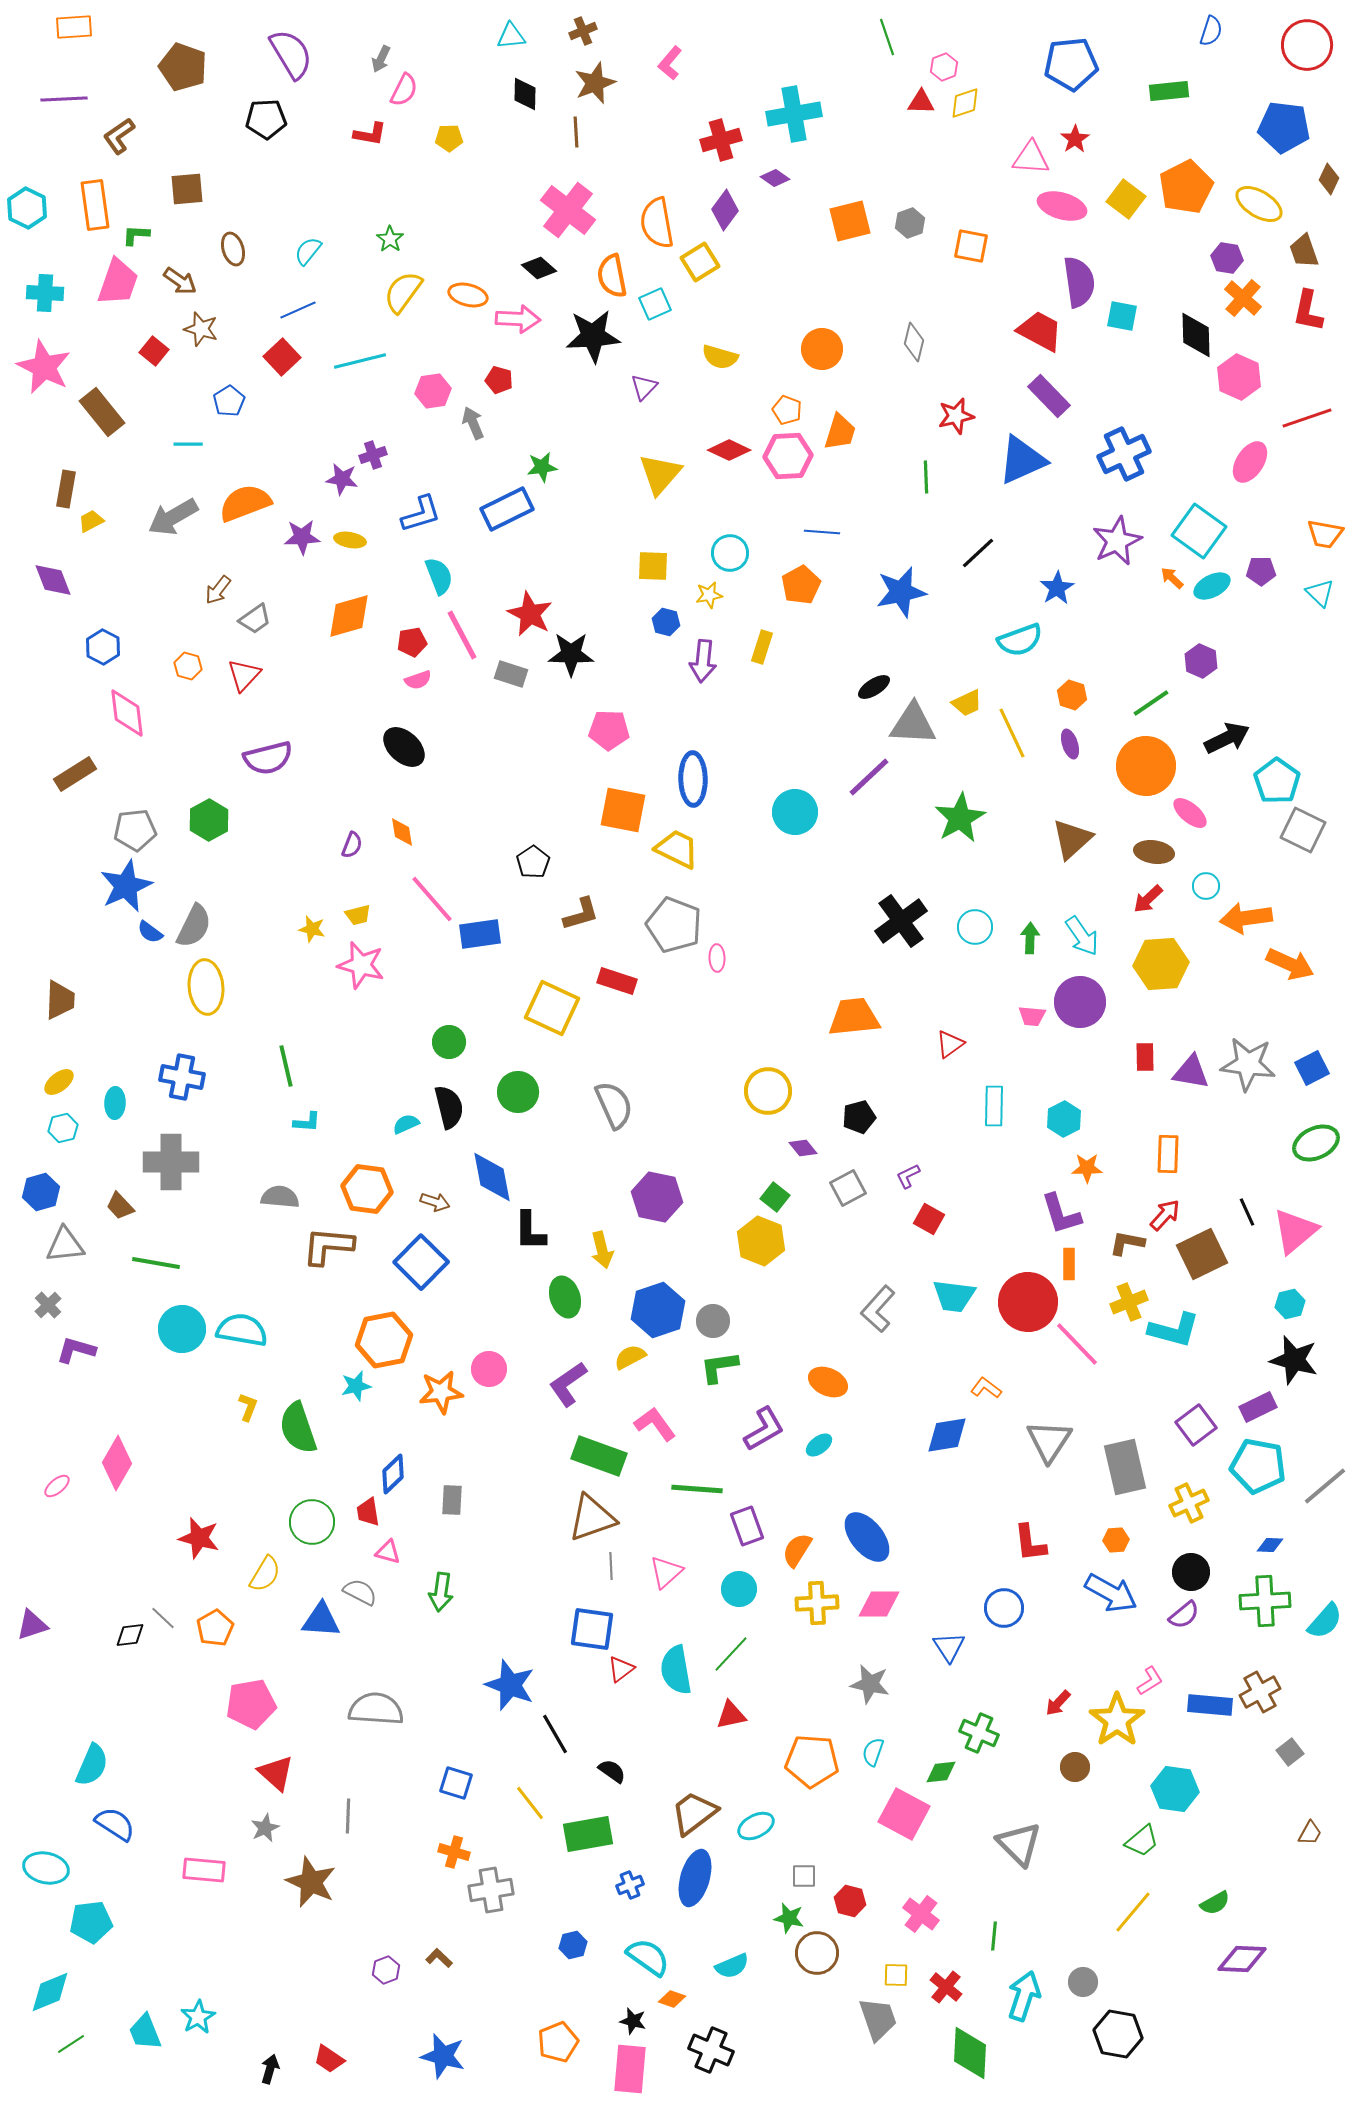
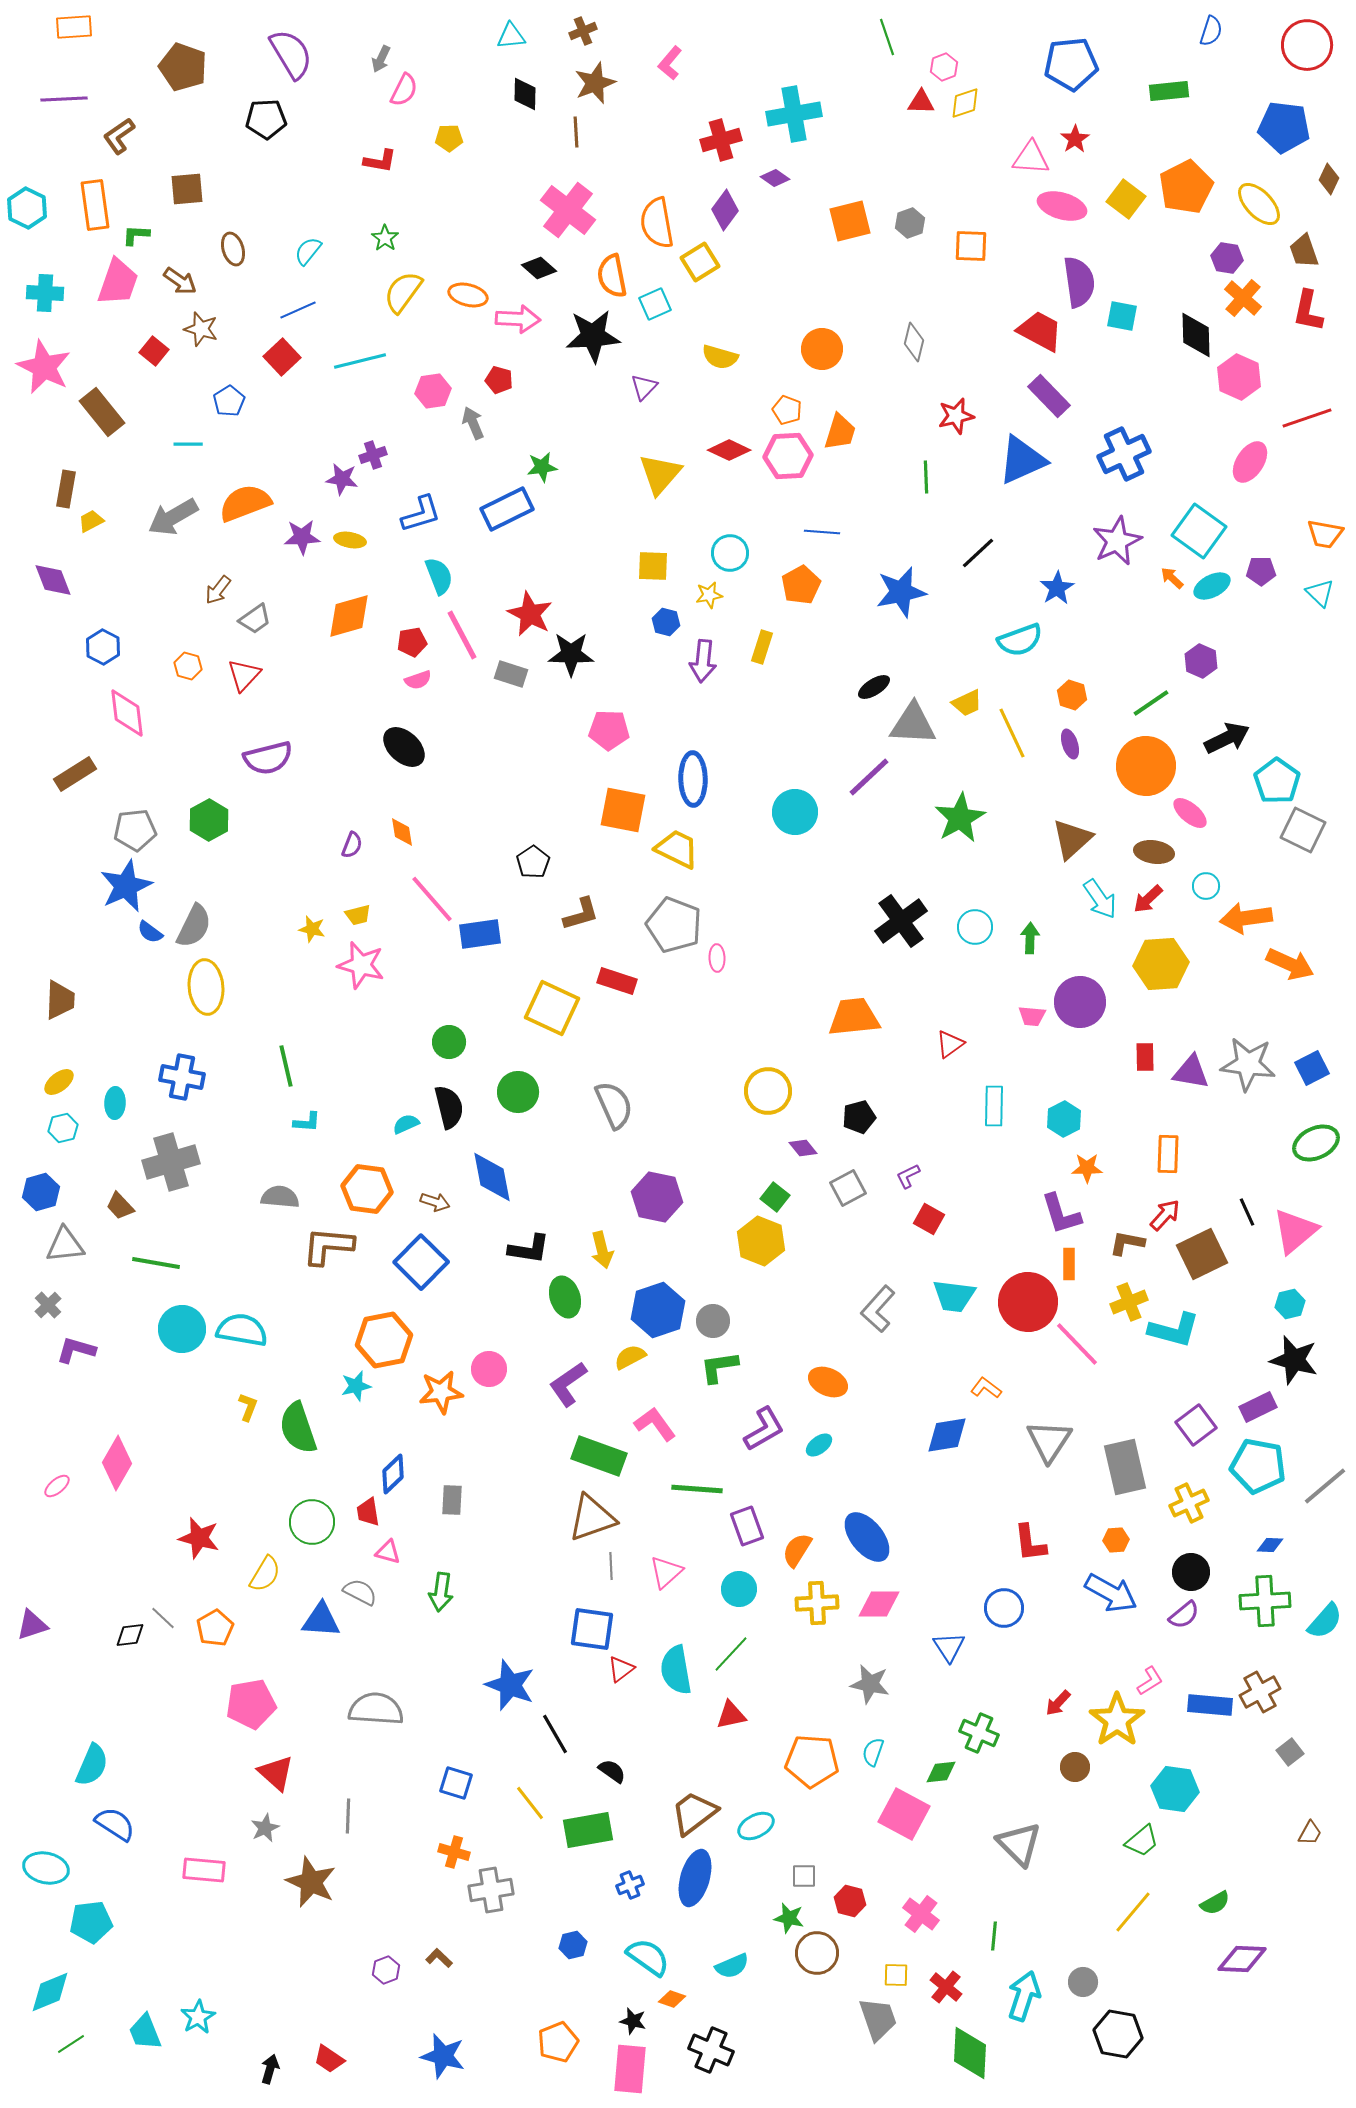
red L-shape at (370, 134): moved 10 px right, 27 px down
yellow ellipse at (1259, 204): rotated 15 degrees clockwise
green star at (390, 239): moved 5 px left, 1 px up
orange square at (971, 246): rotated 9 degrees counterclockwise
cyan arrow at (1082, 936): moved 18 px right, 37 px up
gray cross at (171, 1162): rotated 16 degrees counterclockwise
black L-shape at (530, 1231): moved 1 px left, 18 px down; rotated 81 degrees counterclockwise
green rectangle at (588, 1834): moved 4 px up
